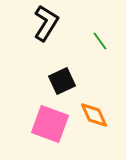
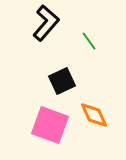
black L-shape: rotated 9 degrees clockwise
green line: moved 11 px left
pink square: moved 1 px down
